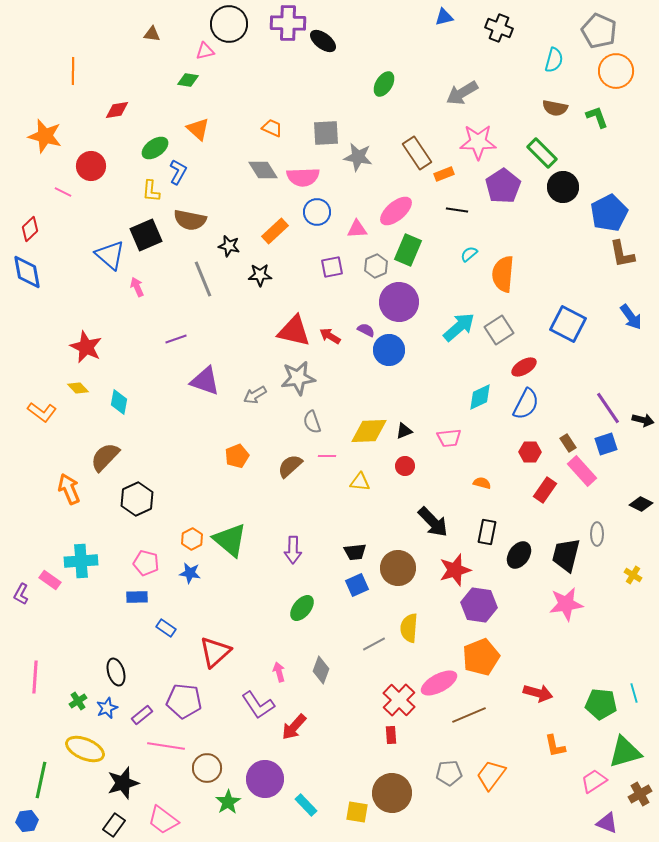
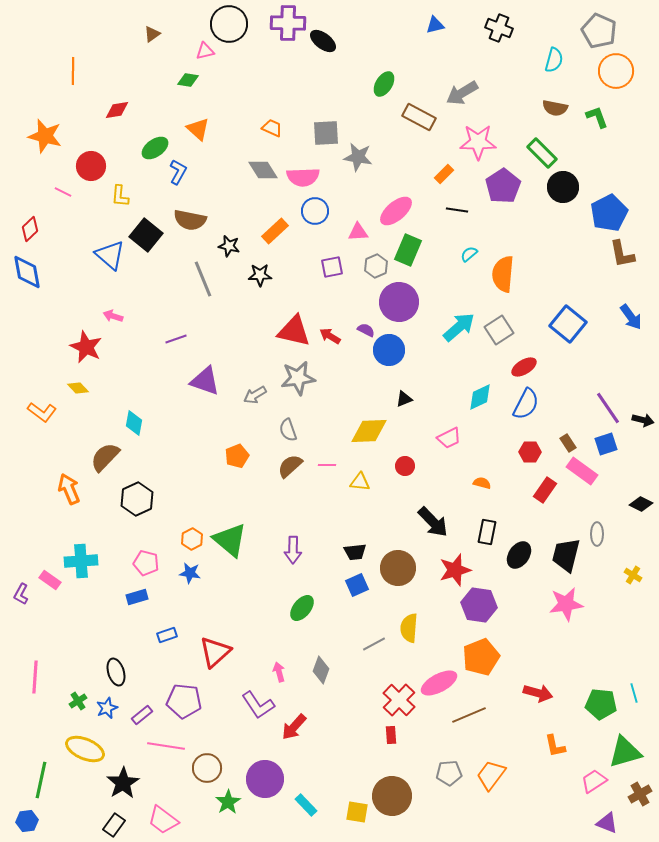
blue triangle at (444, 17): moved 9 px left, 8 px down
brown triangle at (152, 34): rotated 42 degrees counterclockwise
brown rectangle at (417, 153): moved 2 px right, 36 px up; rotated 28 degrees counterclockwise
orange rectangle at (444, 174): rotated 24 degrees counterclockwise
yellow L-shape at (151, 191): moved 31 px left, 5 px down
blue circle at (317, 212): moved 2 px left, 1 px up
pink triangle at (357, 229): moved 1 px right, 3 px down
black square at (146, 235): rotated 28 degrees counterclockwise
pink arrow at (137, 287): moved 24 px left, 29 px down; rotated 48 degrees counterclockwise
blue square at (568, 324): rotated 12 degrees clockwise
cyan diamond at (119, 402): moved 15 px right, 21 px down
gray semicircle at (312, 422): moved 24 px left, 8 px down
black triangle at (404, 431): moved 32 px up
pink trapezoid at (449, 438): rotated 20 degrees counterclockwise
pink line at (327, 456): moved 9 px down
pink rectangle at (582, 471): rotated 12 degrees counterclockwise
blue rectangle at (137, 597): rotated 15 degrees counterclockwise
blue rectangle at (166, 628): moved 1 px right, 7 px down; rotated 54 degrees counterclockwise
black star at (123, 783): rotated 16 degrees counterclockwise
brown circle at (392, 793): moved 3 px down
